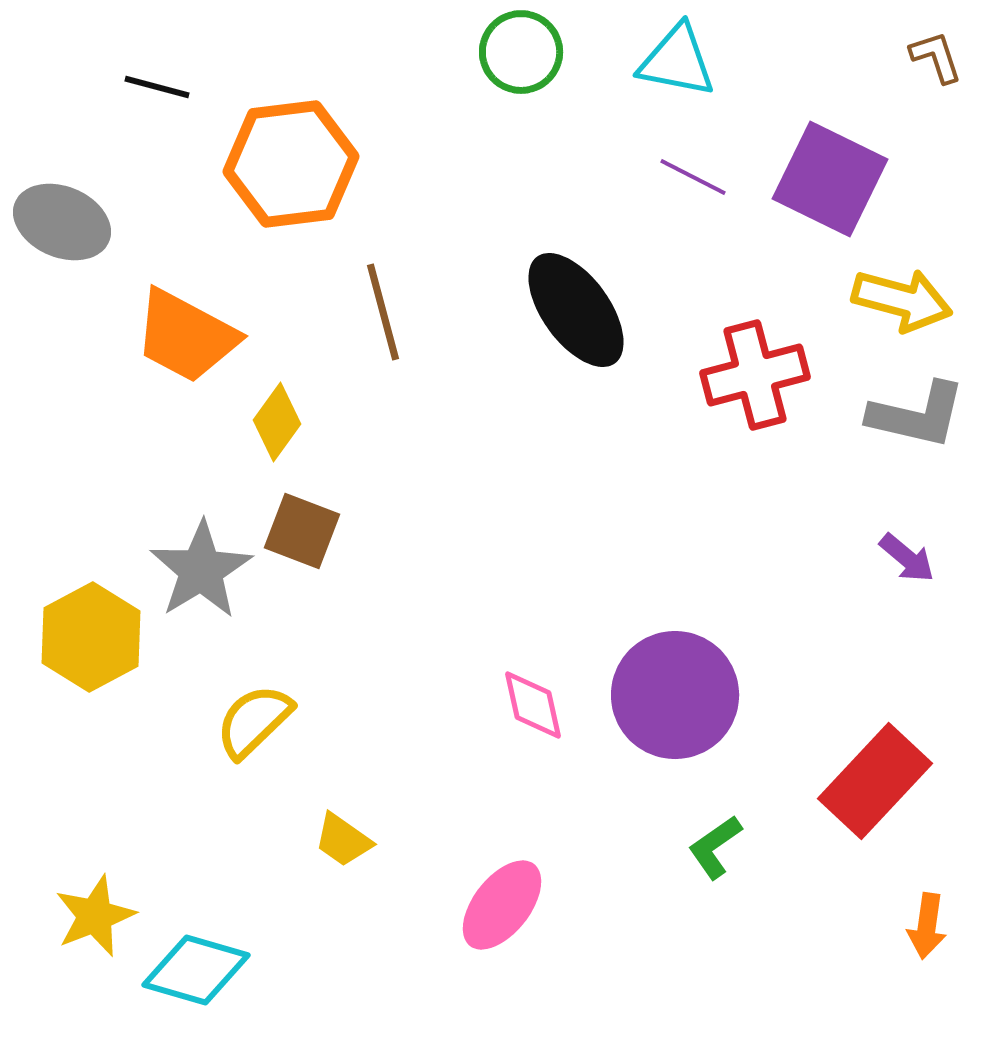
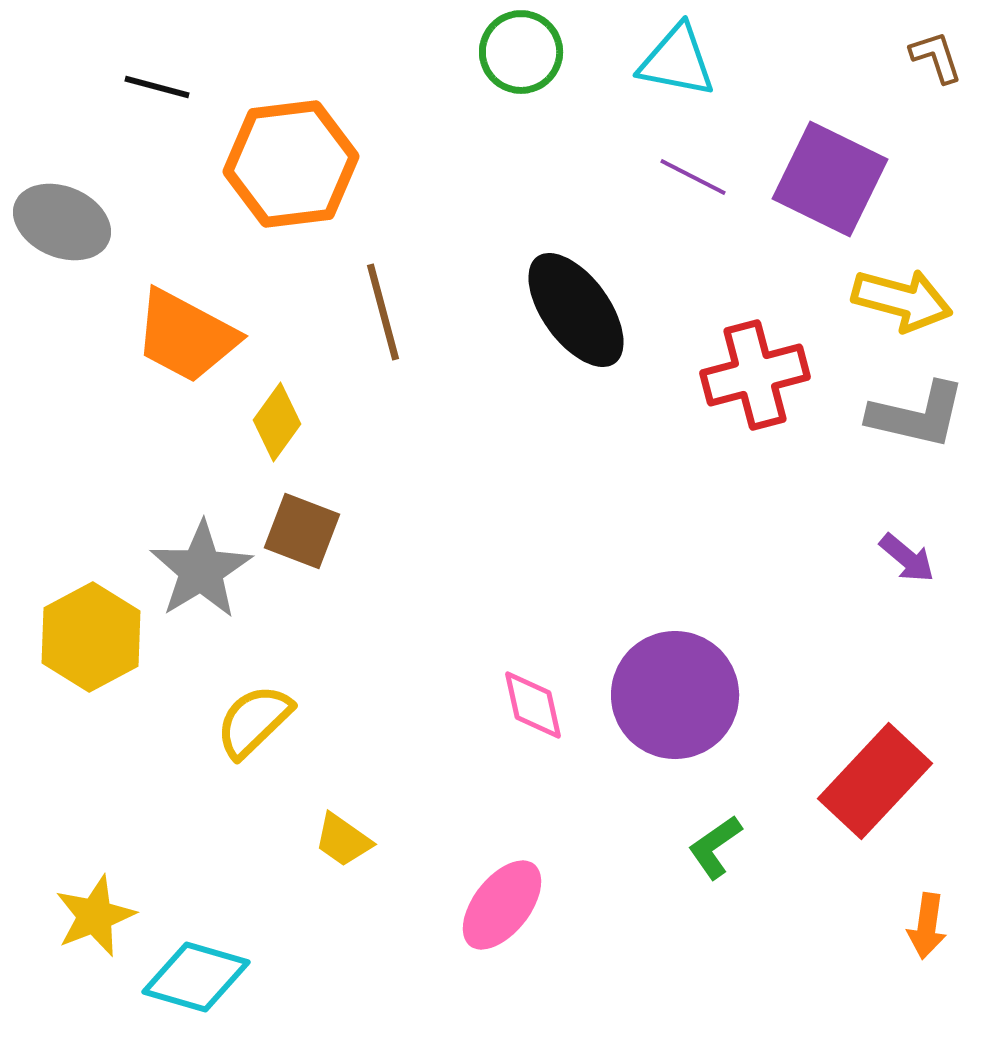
cyan diamond: moved 7 px down
